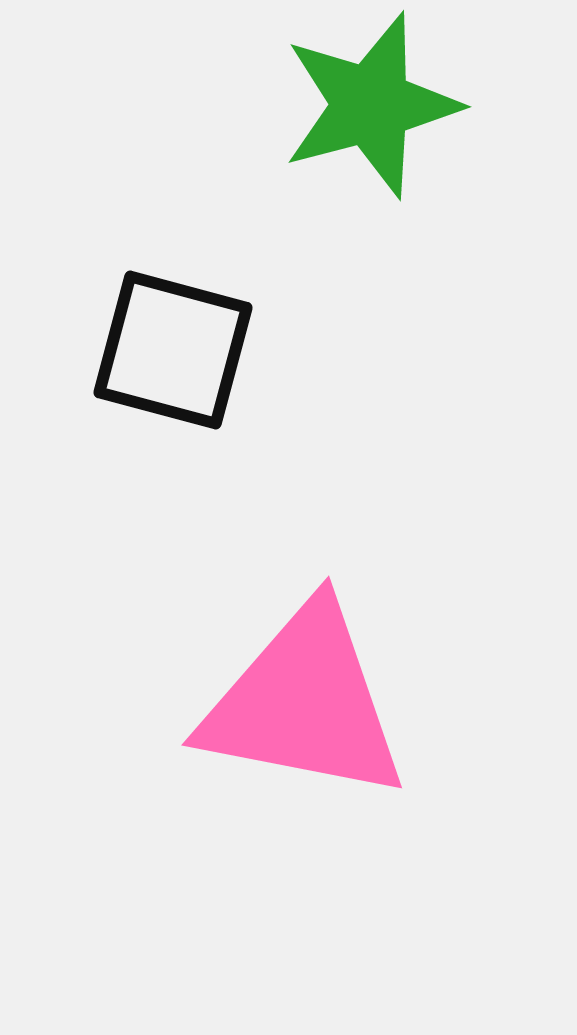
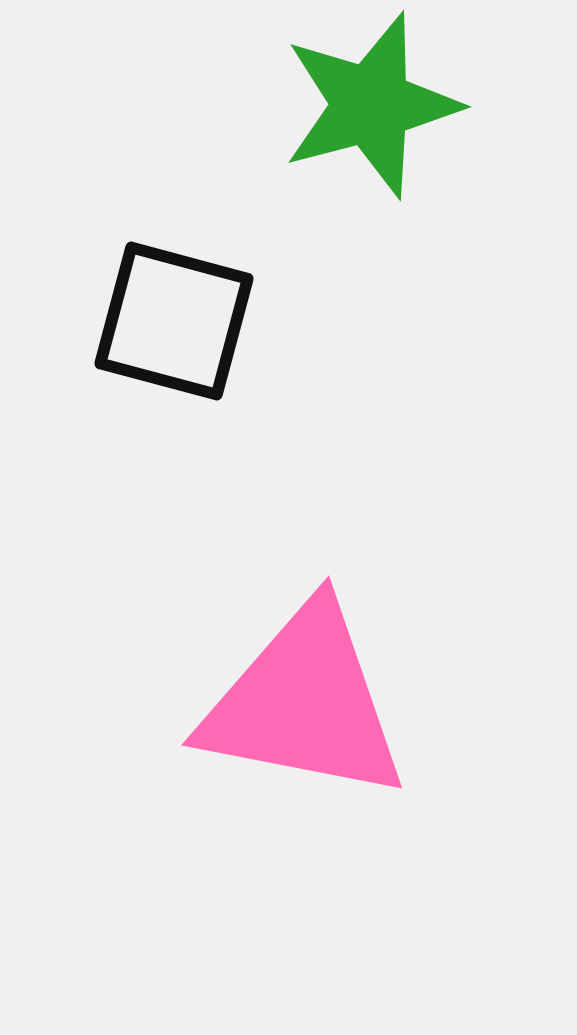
black square: moved 1 px right, 29 px up
